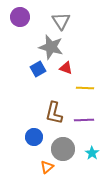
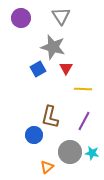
purple circle: moved 1 px right, 1 px down
gray triangle: moved 5 px up
gray star: moved 2 px right
red triangle: rotated 40 degrees clockwise
yellow line: moved 2 px left, 1 px down
brown L-shape: moved 4 px left, 4 px down
purple line: moved 1 px down; rotated 60 degrees counterclockwise
blue circle: moved 2 px up
gray circle: moved 7 px right, 3 px down
cyan star: rotated 24 degrees counterclockwise
